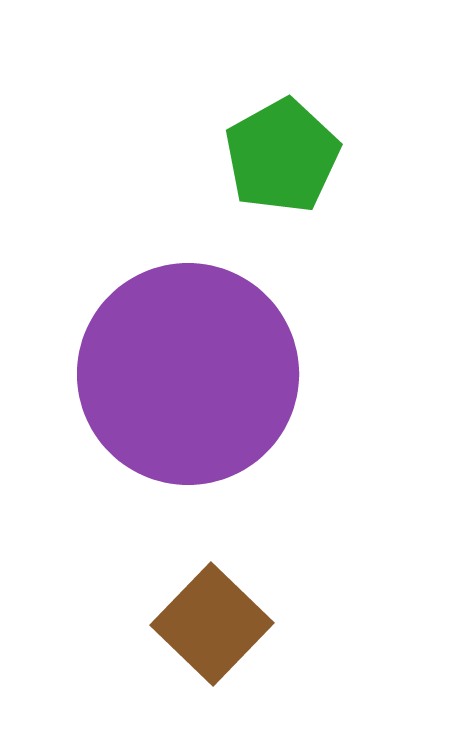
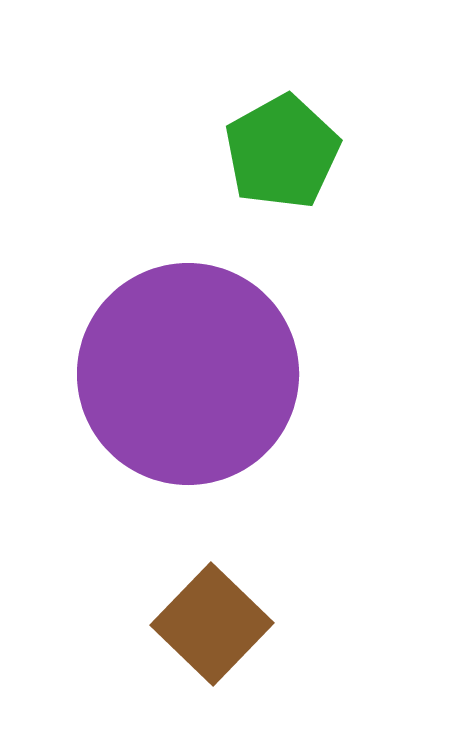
green pentagon: moved 4 px up
